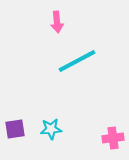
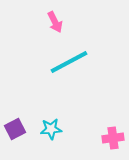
pink arrow: moved 2 px left; rotated 20 degrees counterclockwise
cyan line: moved 8 px left, 1 px down
purple square: rotated 20 degrees counterclockwise
